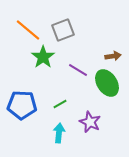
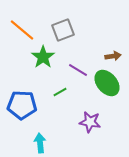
orange line: moved 6 px left
green ellipse: rotated 8 degrees counterclockwise
green line: moved 12 px up
purple star: rotated 15 degrees counterclockwise
cyan arrow: moved 19 px left, 10 px down; rotated 12 degrees counterclockwise
